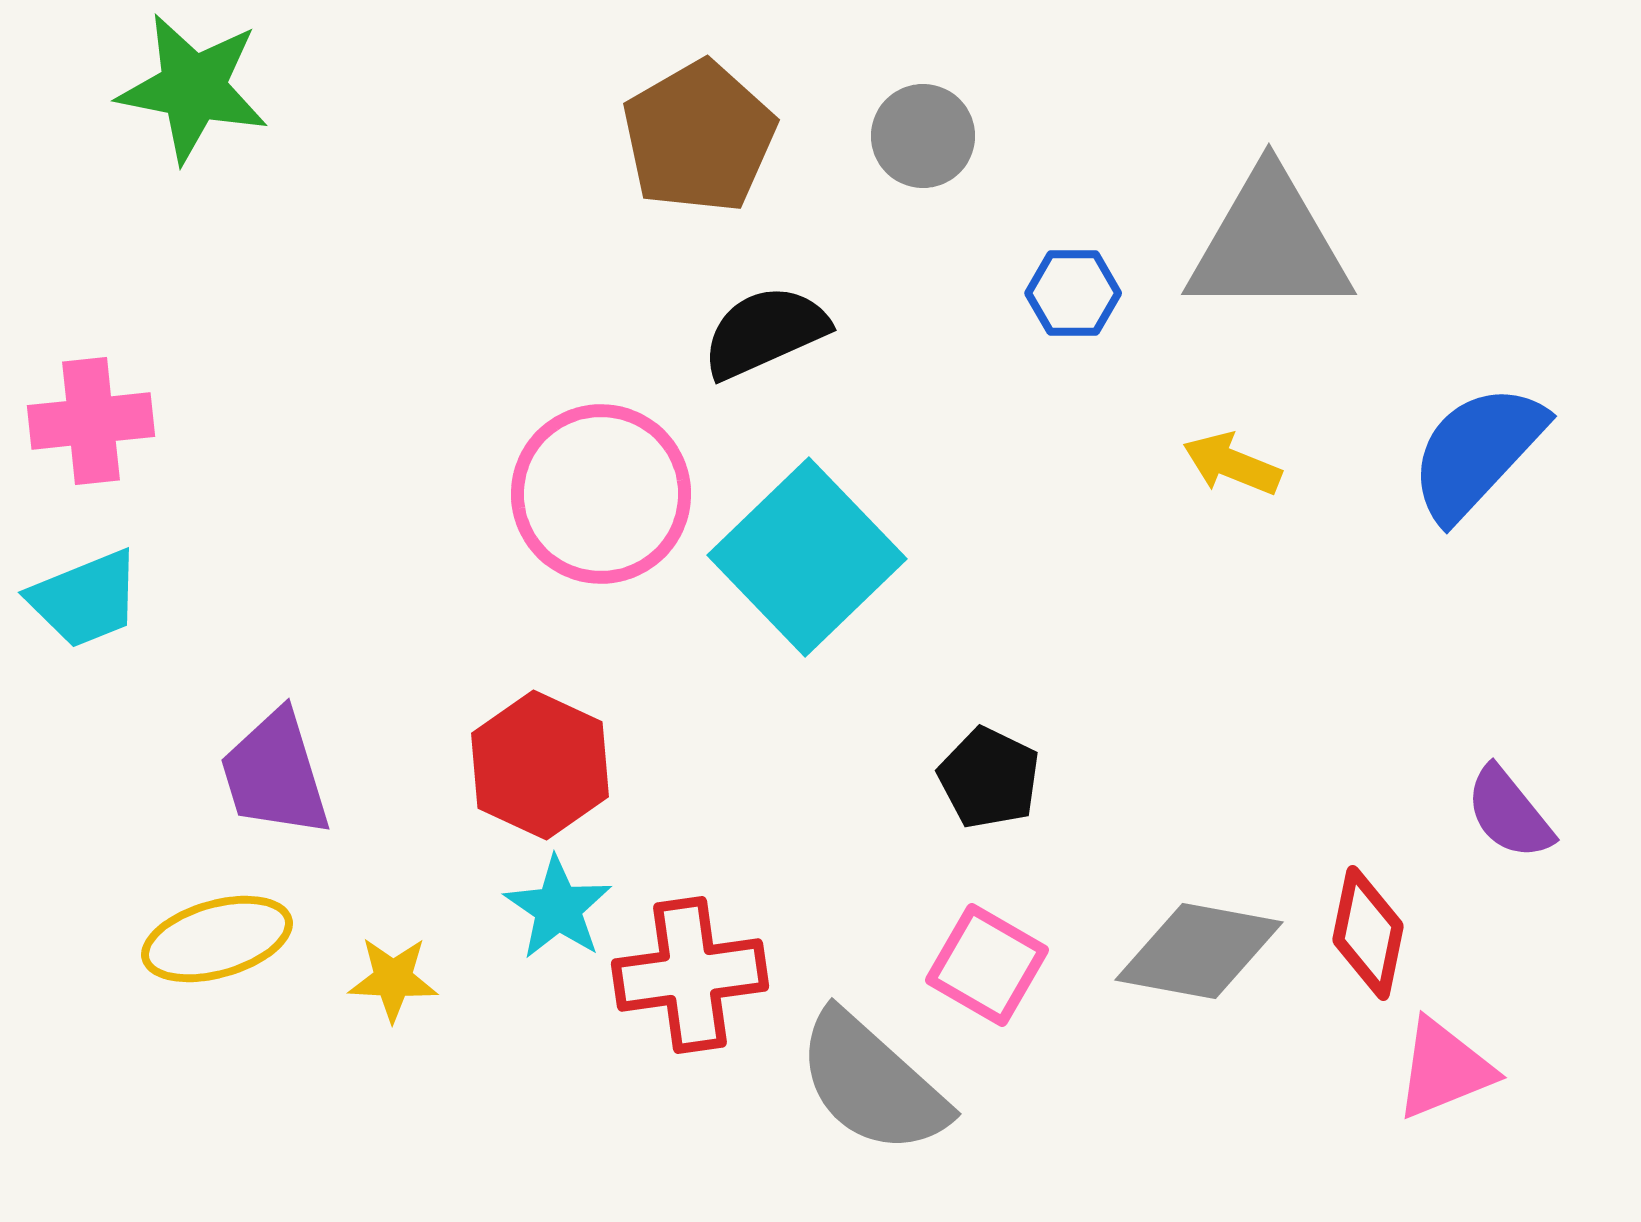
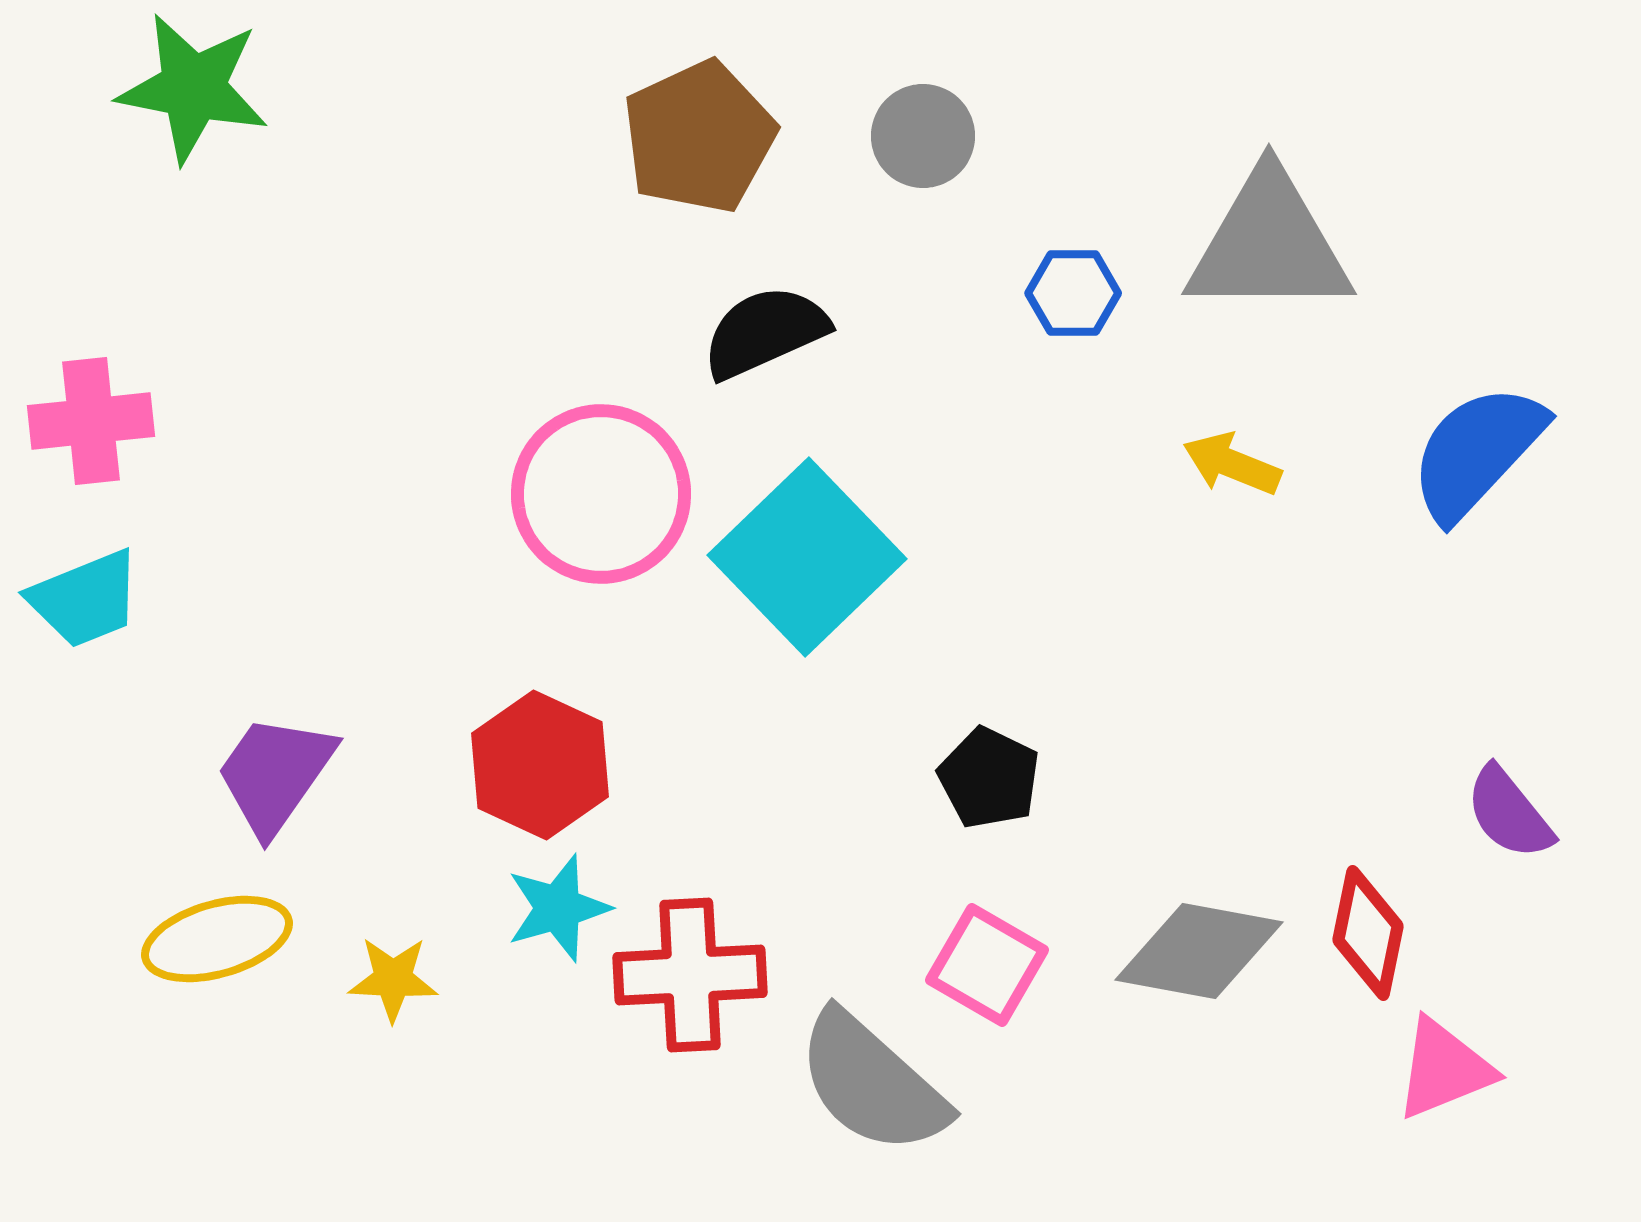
brown pentagon: rotated 5 degrees clockwise
purple trapezoid: rotated 52 degrees clockwise
cyan star: rotated 22 degrees clockwise
red cross: rotated 5 degrees clockwise
